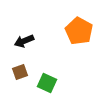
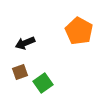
black arrow: moved 1 px right, 2 px down
green square: moved 4 px left; rotated 30 degrees clockwise
